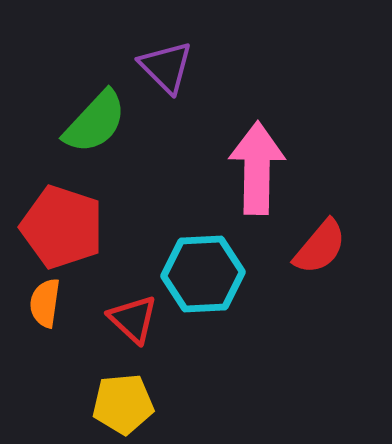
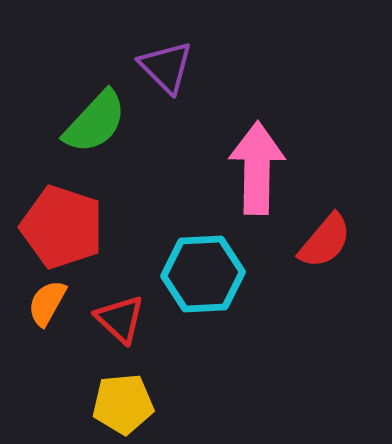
red semicircle: moved 5 px right, 6 px up
orange semicircle: moved 2 px right; rotated 21 degrees clockwise
red triangle: moved 13 px left
